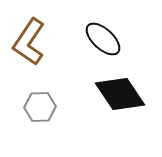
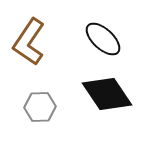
black diamond: moved 13 px left
